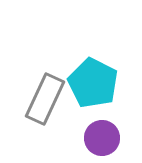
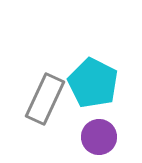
purple circle: moved 3 px left, 1 px up
